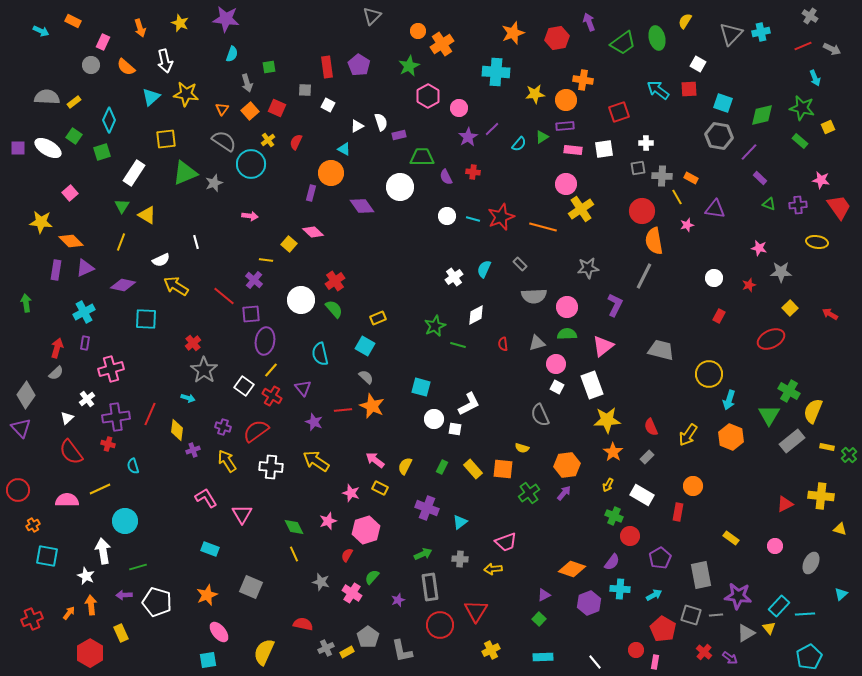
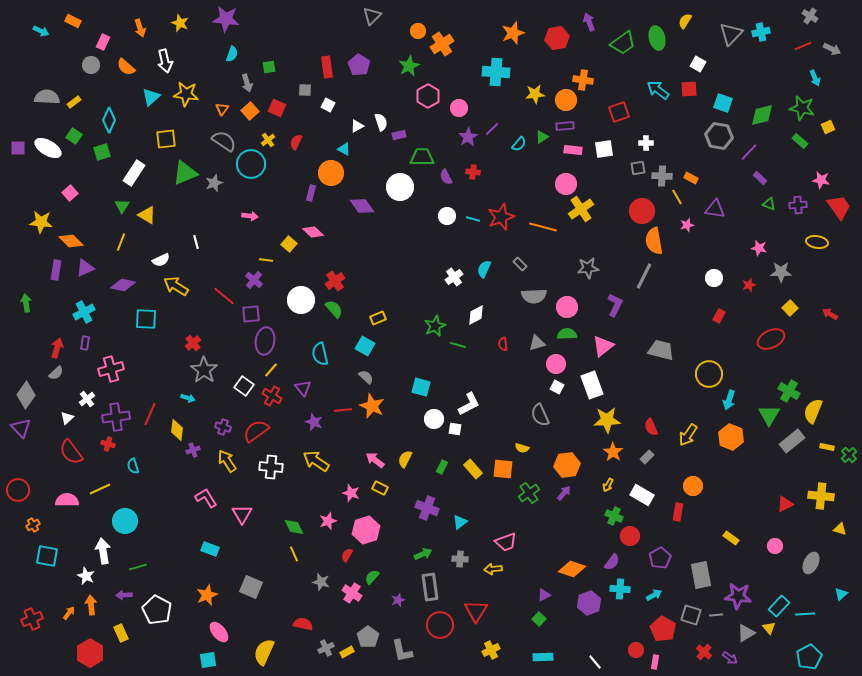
yellow semicircle at (405, 466): moved 7 px up
white pentagon at (157, 602): moved 8 px down; rotated 12 degrees clockwise
